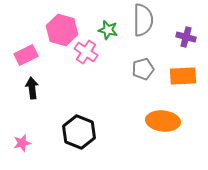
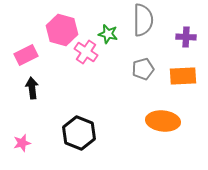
green star: moved 4 px down
purple cross: rotated 12 degrees counterclockwise
black hexagon: moved 1 px down
